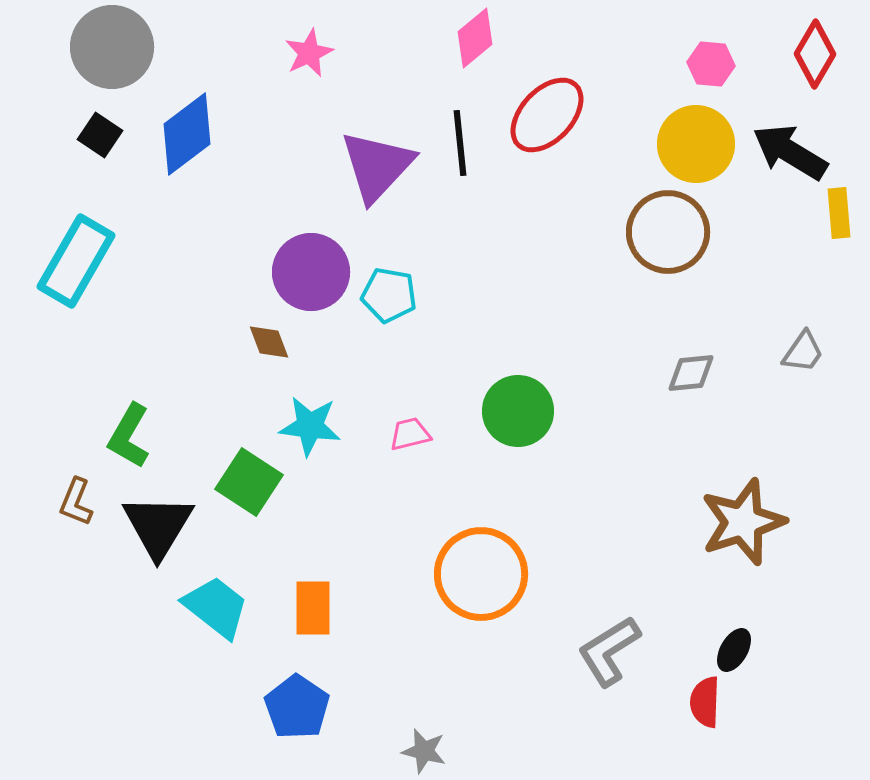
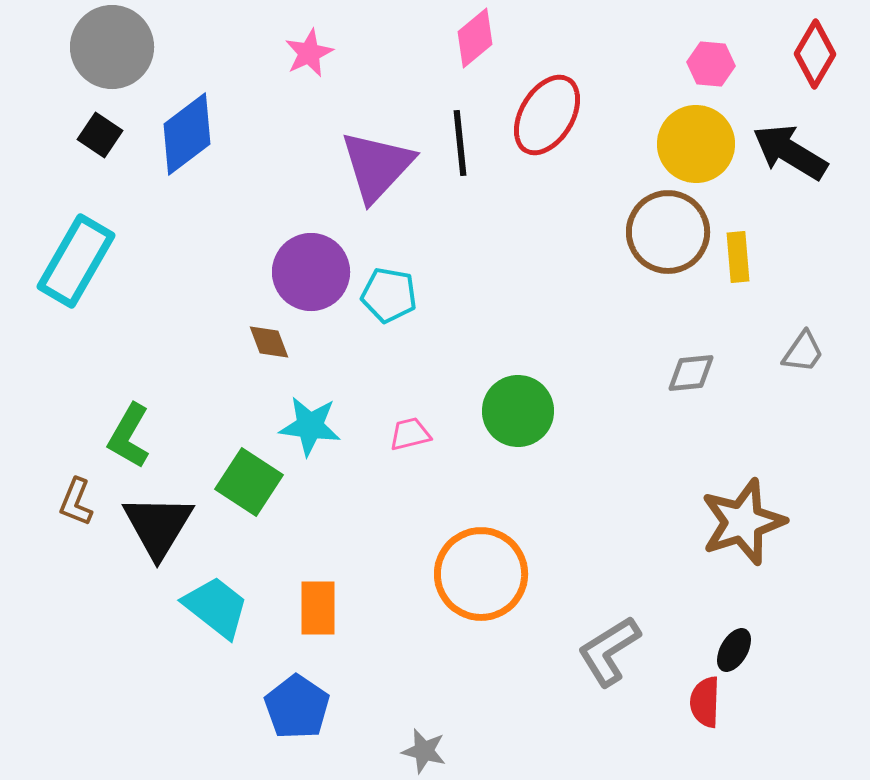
red ellipse: rotated 12 degrees counterclockwise
yellow rectangle: moved 101 px left, 44 px down
orange rectangle: moved 5 px right
